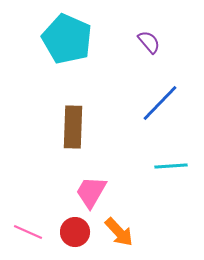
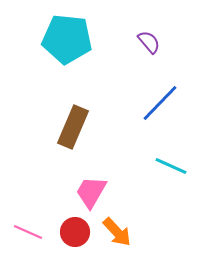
cyan pentagon: rotated 18 degrees counterclockwise
brown rectangle: rotated 21 degrees clockwise
cyan line: rotated 28 degrees clockwise
orange arrow: moved 2 px left
